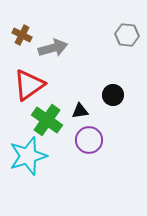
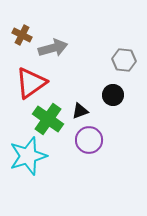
gray hexagon: moved 3 px left, 25 px down
red triangle: moved 2 px right, 2 px up
black triangle: rotated 12 degrees counterclockwise
green cross: moved 1 px right, 1 px up
